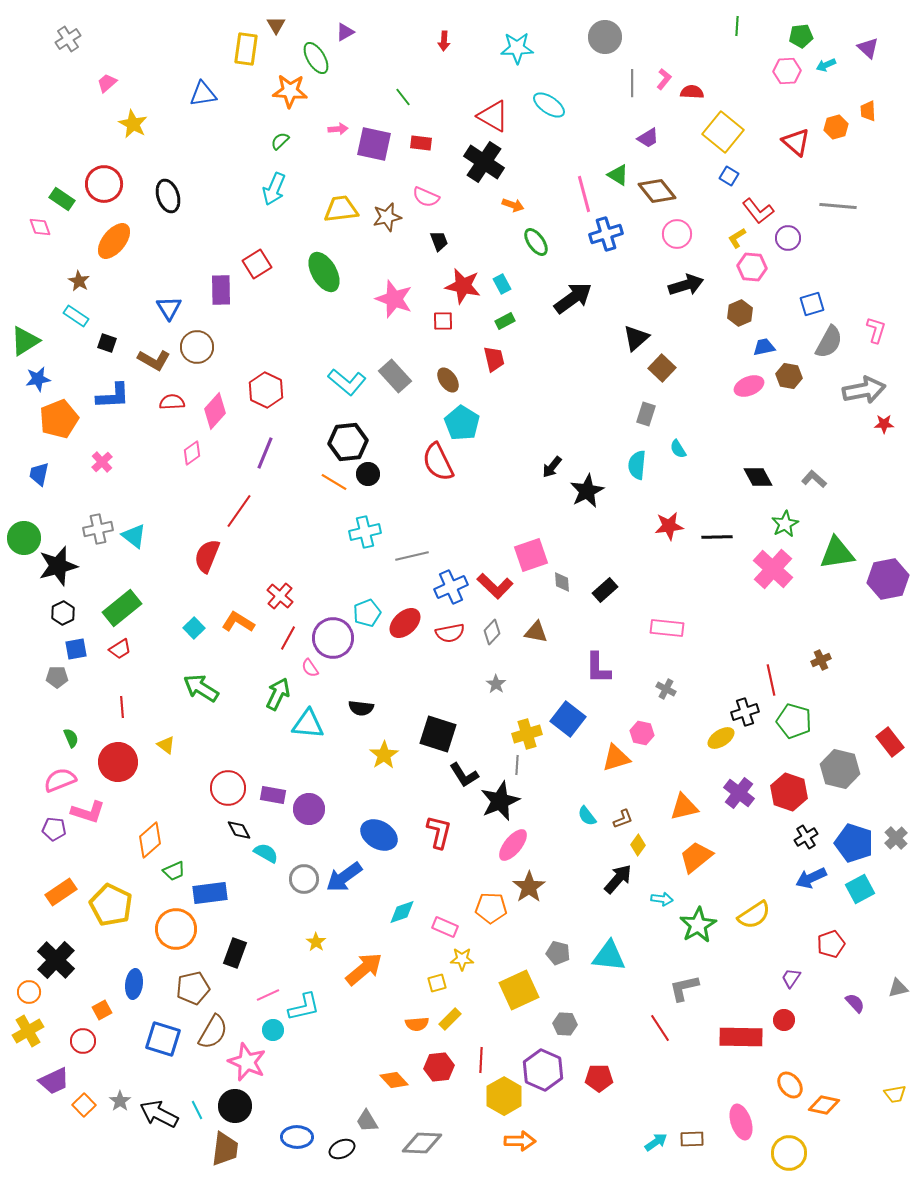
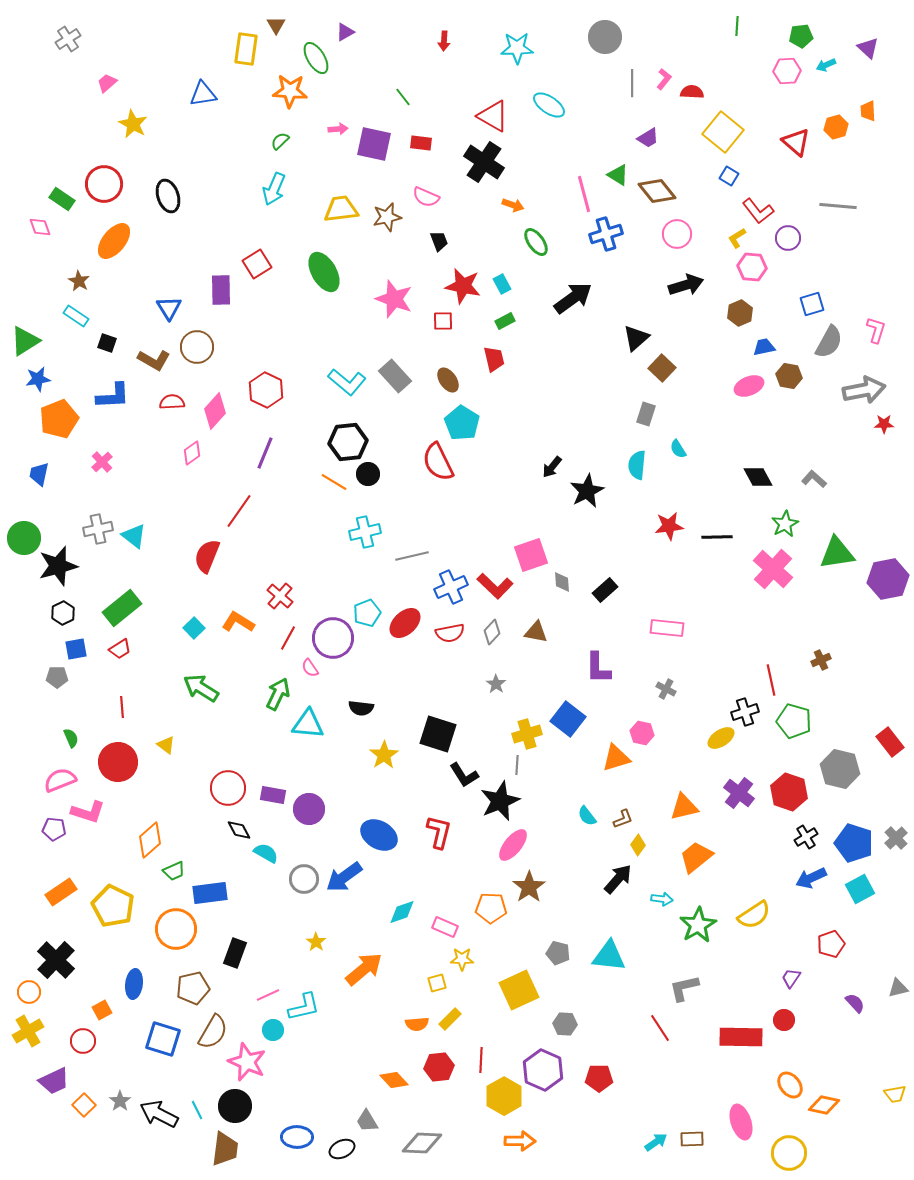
yellow pentagon at (111, 905): moved 2 px right, 1 px down
